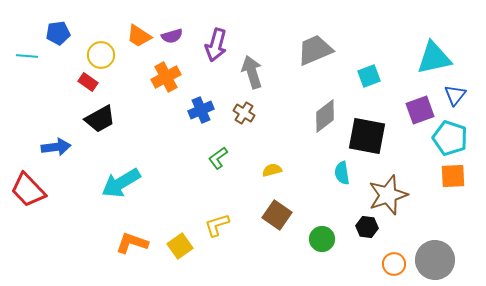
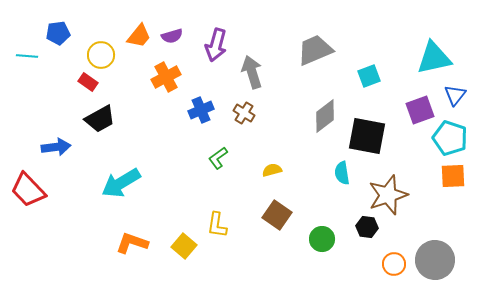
orange trapezoid: rotated 84 degrees counterclockwise
yellow L-shape: rotated 64 degrees counterclockwise
yellow square: moved 4 px right; rotated 15 degrees counterclockwise
